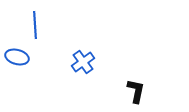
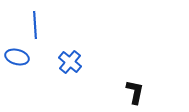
blue cross: moved 13 px left; rotated 15 degrees counterclockwise
black L-shape: moved 1 px left, 1 px down
